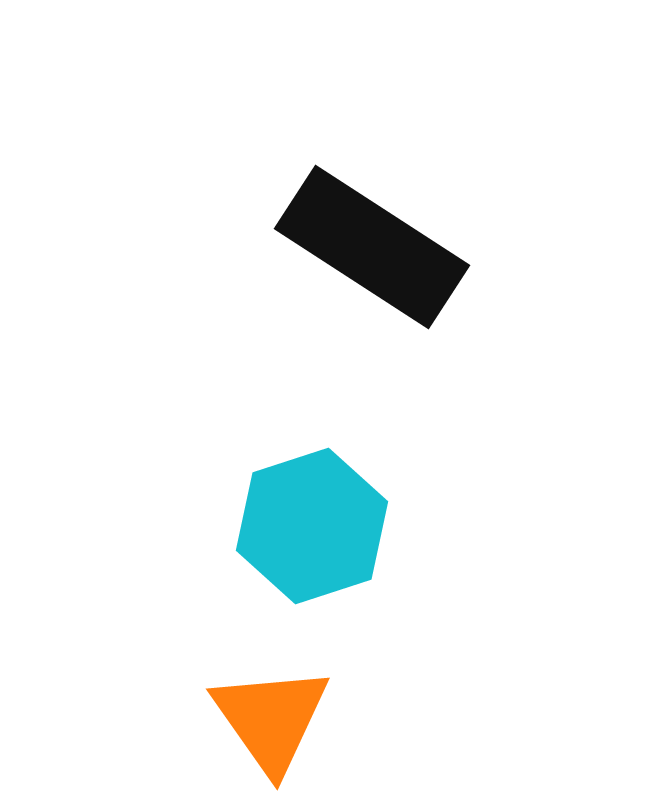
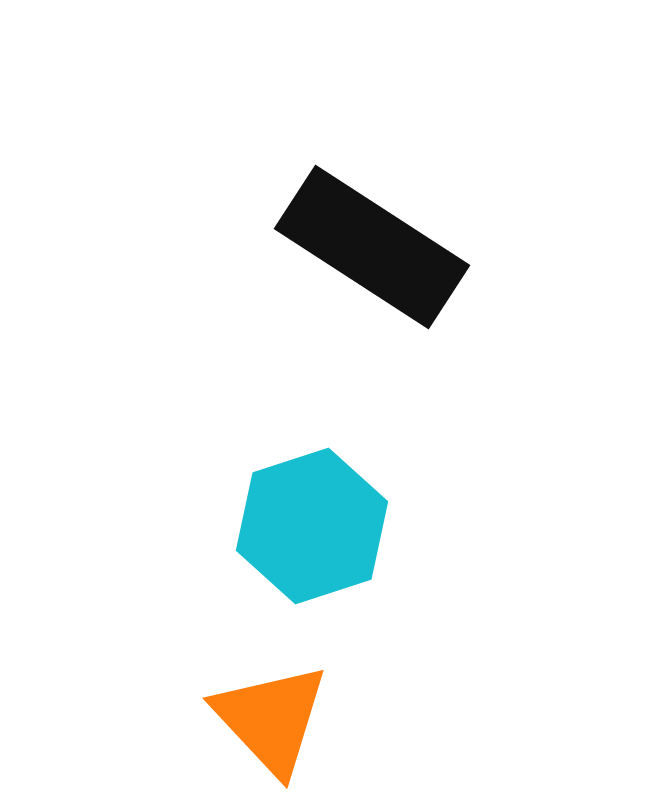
orange triangle: rotated 8 degrees counterclockwise
